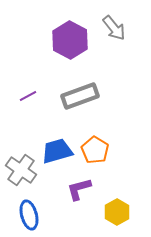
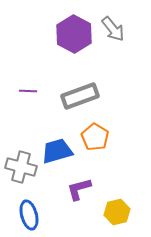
gray arrow: moved 1 px left, 1 px down
purple hexagon: moved 4 px right, 6 px up
purple line: moved 5 px up; rotated 30 degrees clockwise
orange pentagon: moved 13 px up
gray cross: moved 3 px up; rotated 20 degrees counterclockwise
yellow hexagon: rotated 15 degrees clockwise
